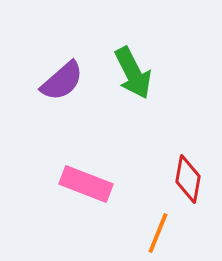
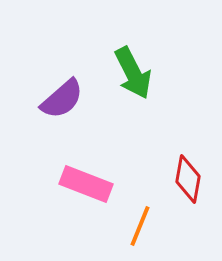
purple semicircle: moved 18 px down
orange line: moved 18 px left, 7 px up
